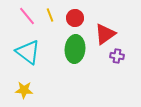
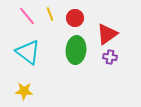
yellow line: moved 1 px up
red triangle: moved 2 px right
green ellipse: moved 1 px right, 1 px down
purple cross: moved 7 px left, 1 px down
yellow star: moved 1 px down
